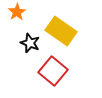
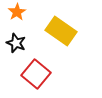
black star: moved 14 px left
red square: moved 17 px left, 3 px down
